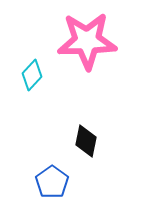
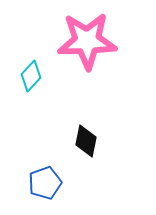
cyan diamond: moved 1 px left, 1 px down
blue pentagon: moved 7 px left, 1 px down; rotated 16 degrees clockwise
